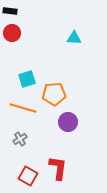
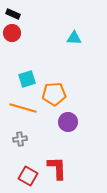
black rectangle: moved 3 px right, 3 px down; rotated 16 degrees clockwise
gray cross: rotated 24 degrees clockwise
red L-shape: moved 1 px left; rotated 10 degrees counterclockwise
